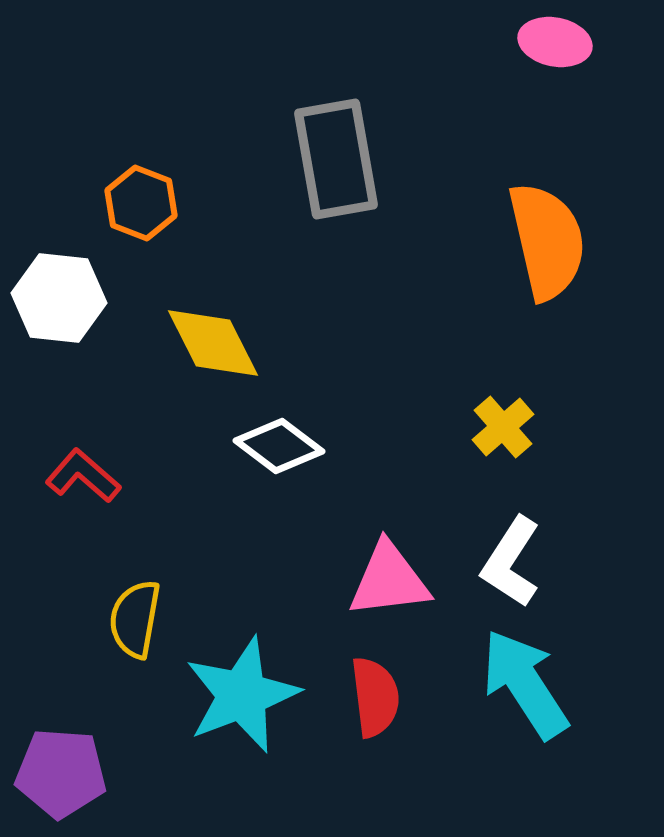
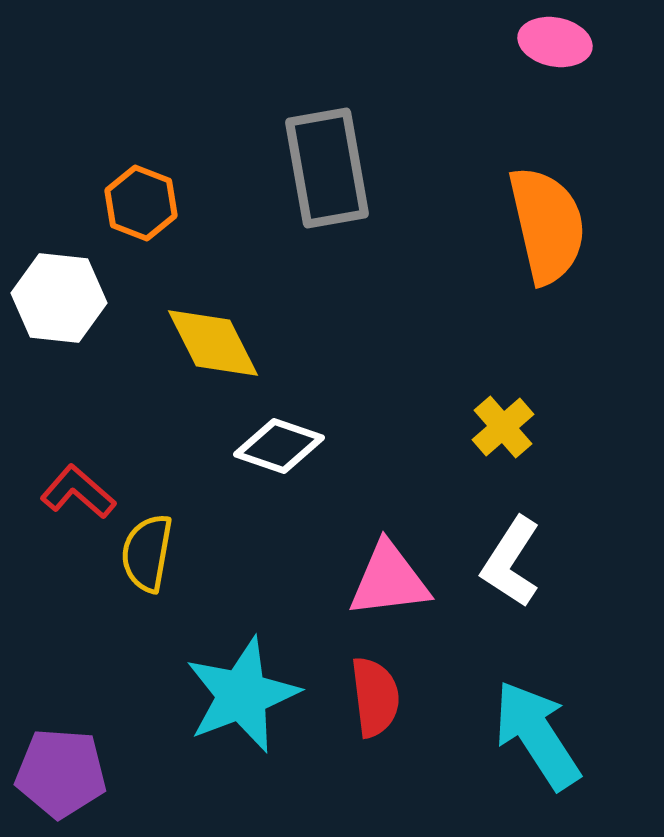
gray rectangle: moved 9 px left, 9 px down
orange semicircle: moved 16 px up
white diamond: rotated 18 degrees counterclockwise
red L-shape: moved 5 px left, 16 px down
yellow semicircle: moved 12 px right, 66 px up
cyan arrow: moved 12 px right, 51 px down
